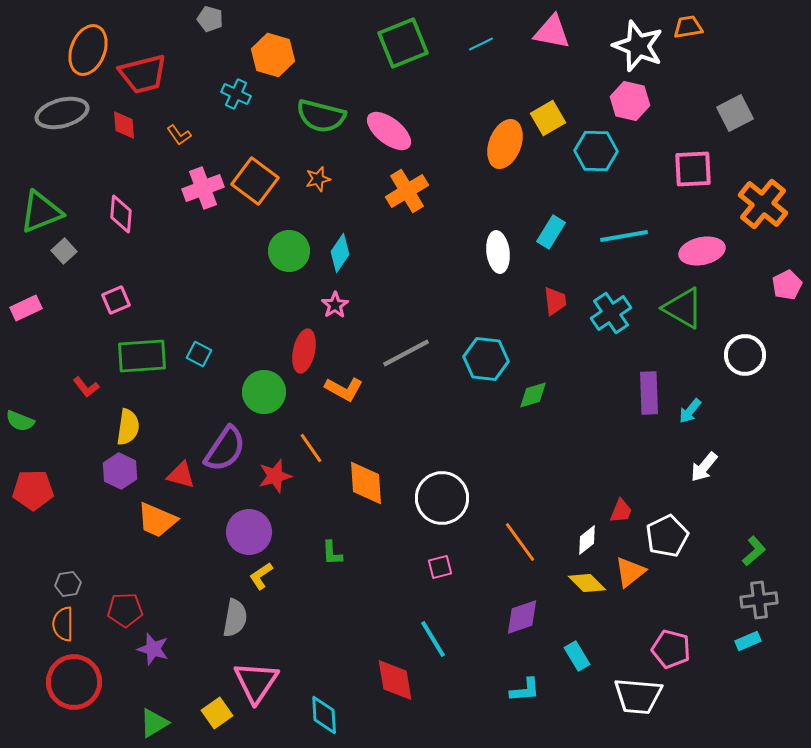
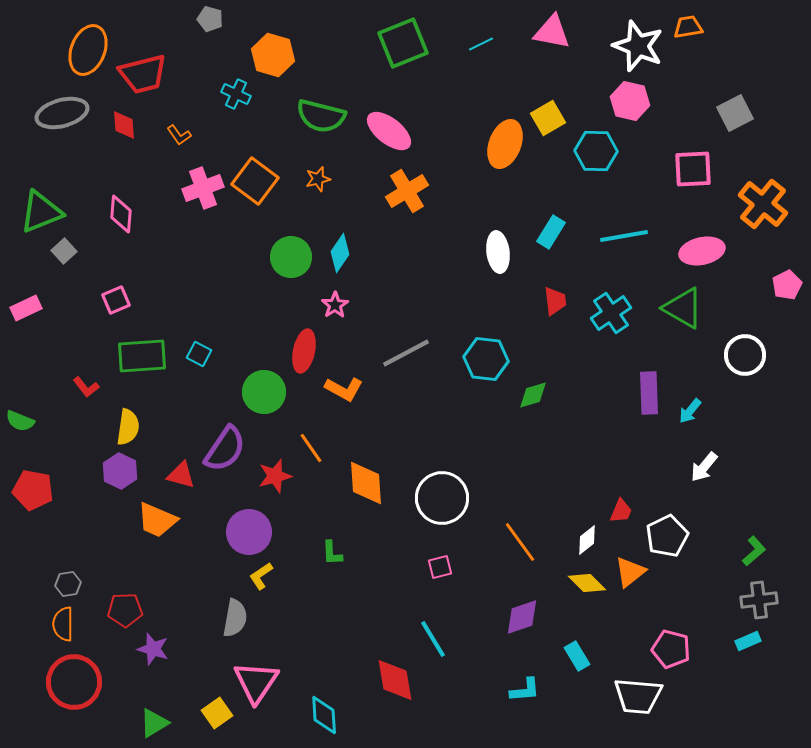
green circle at (289, 251): moved 2 px right, 6 px down
red pentagon at (33, 490): rotated 12 degrees clockwise
